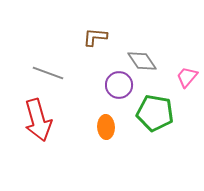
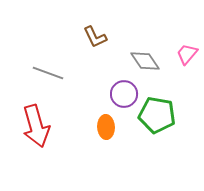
brown L-shape: rotated 120 degrees counterclockwise
gray diamond: moved 3 px right
pink trapezoid: moved 23 px up
purple circle: moved 5 px right, 9 px down
green pentagon: moved 2 px right, 2 px down
red arrow: moved 2 px left, 6 px down
